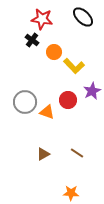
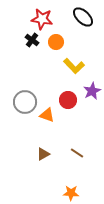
orange circle: moved 2 px right, 10 px up
orange triangle: moved 3 px down
